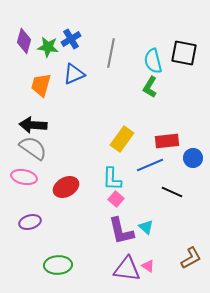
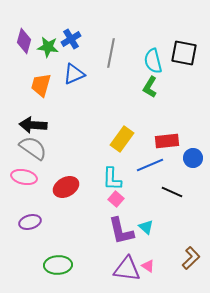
brown L-shape: rotated 15 degrees counterclockwise
